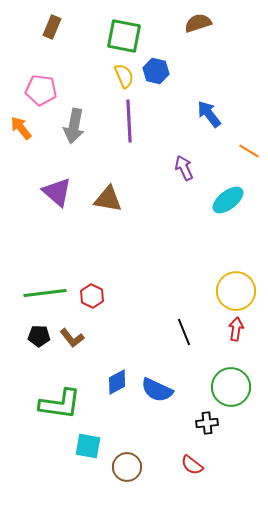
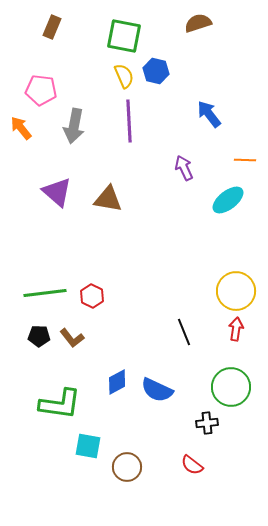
orange line: moved 4 px left, 9 px down; rotated 30 degrees counterclockwise
